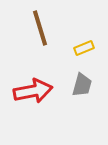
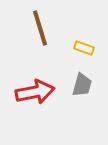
yellow rectangle: rotated 42 degrees clockwise
red arrow: moved 2 px right, 1 px down
